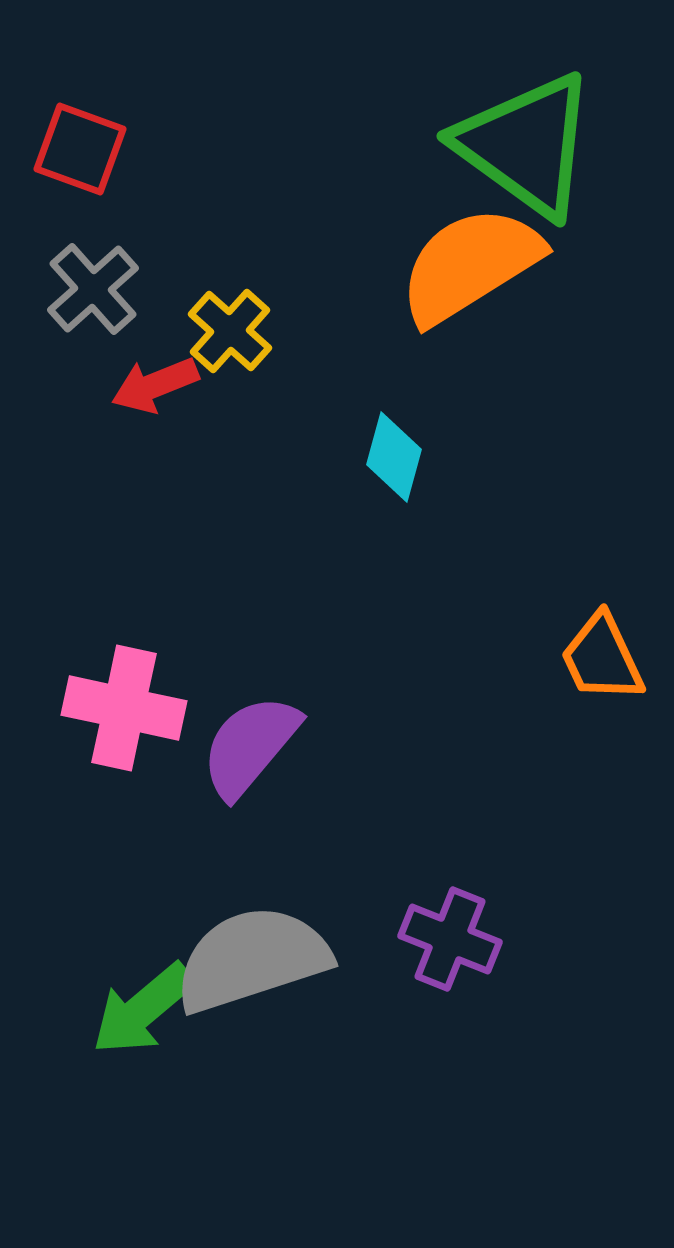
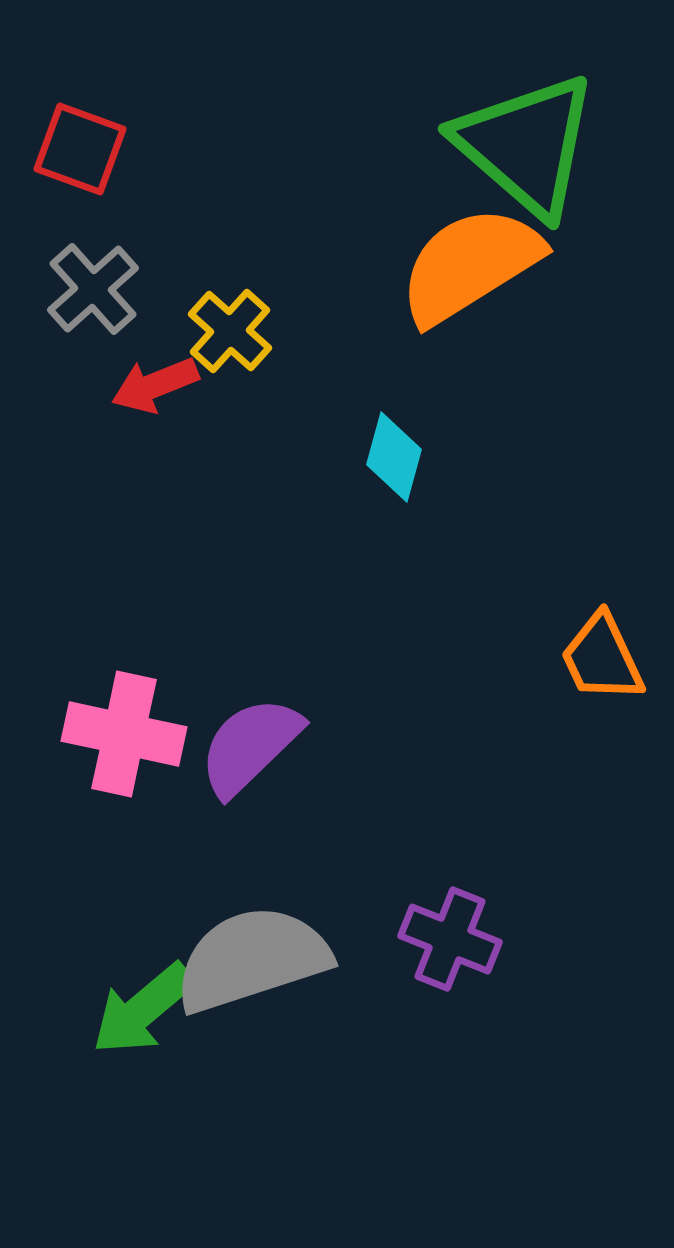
green triangle: rotated 5 degrees clockwise
pink cross: moved 26 px down
purple semicircle: rotated 6 degrees clockwise
